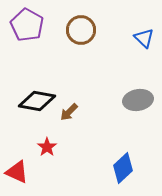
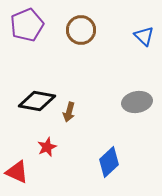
purple pentagon: rotated 20 degrees clockwise
blue triangle: moved 2 px up
gray ellipse: moved 1 px left, 2 px down
brown arrow: rotated 30 degrees counterclockwise
red star: rotated 12 degrees clockwise
blue diamond: moved 14 px left, 6 px up
